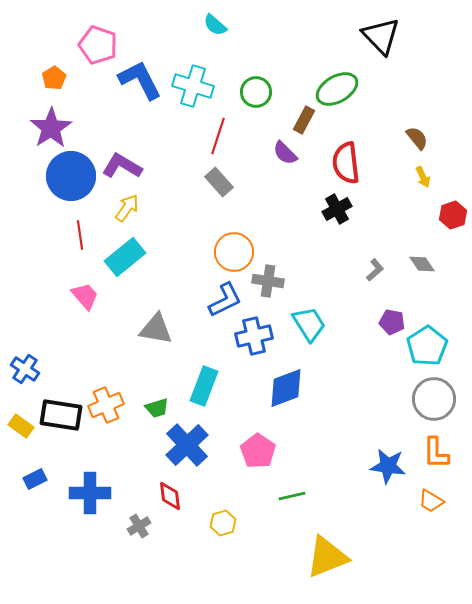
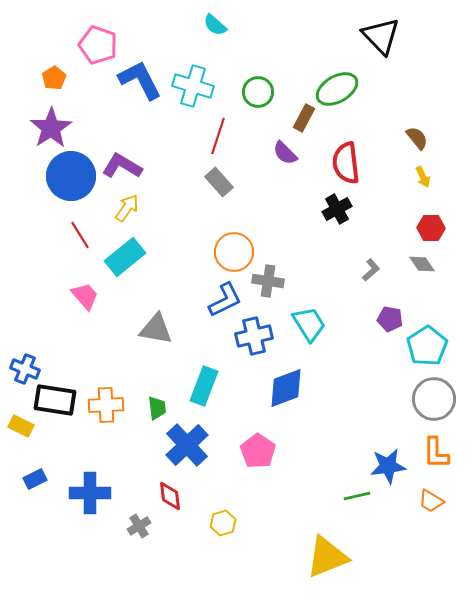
green circle at (256, 92): moved 2 px right
brown rectangle at (304, 120): moved 2 px up
red hexagon at (453, 215): moved 22 px left, 13 px down; rotated 20 degrees clockwise
red line at (80, 235): rotated 24 degrees counterclockwise
gray L-shape at (375, 270): moved 4 px left
purple pentagon at (392, 322): moved 2 px left, 3 px up
blue cross at (25, 369): rotated 12 degrees counterclockwise
orange cross at (106, 405): rotated 20 degrees clockwise
green trapezoid at (157, 408): rotated 80 degrees counterclockwise
black rectangle at (61, 415): moved 6 px left, 15 px up
yellow rectangle at (21, 426): rotated 10 degrees counterclockwise
blue star at (388, 466): rotated 15 degrees counterclockwise
green line at (292, 496): moved 65 px right
